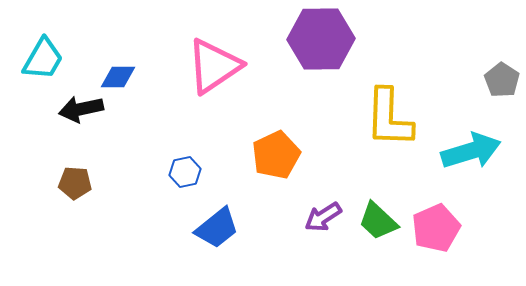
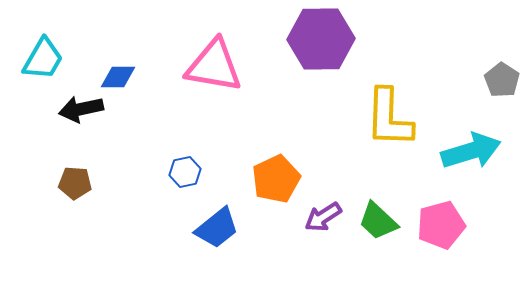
pink triangle: rotated 44 degrees clockwise
orange pentagon: moved 24 px down
pink pentagon: moved 5 px right, 3 px up; rotated 9 degrees clockwise
